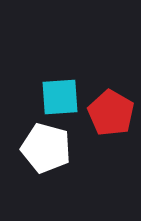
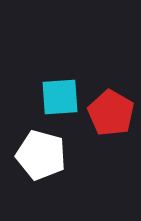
white pentagon: moved 5 px left, 7 px down
